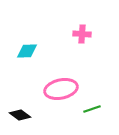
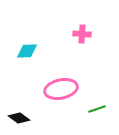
green line: moved 5 px right
black diamond: moved 1 px left, 3 px down
